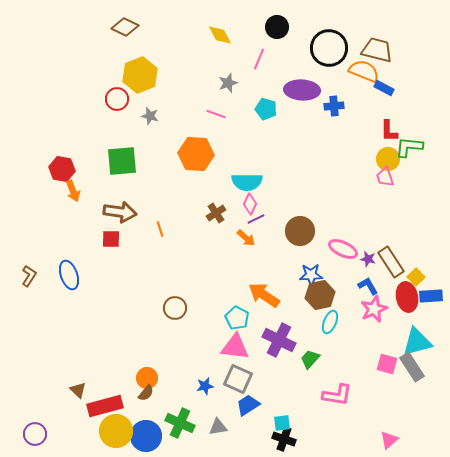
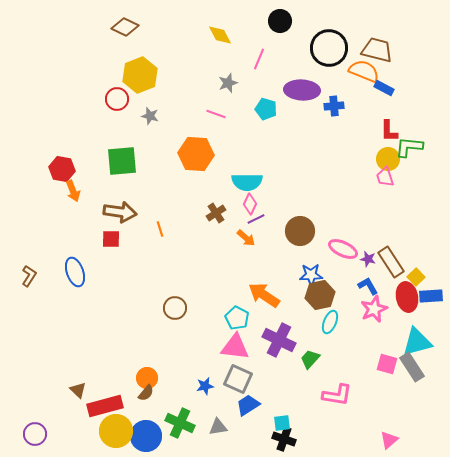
black circle at (277, 27): moved 3 px right, 6 px up
blue ellipse at (69, 275): moved 6 px right, 3 px up
